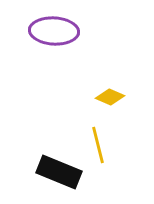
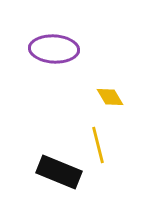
purple ellipse: moved 18 px down
yellow diamond: rotated 36 degrees clockwise
